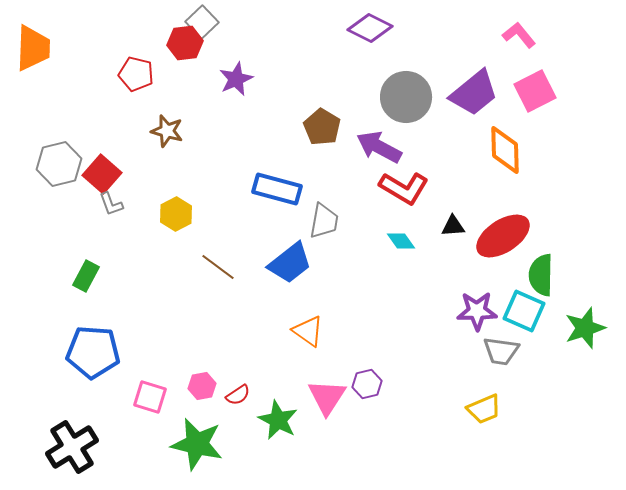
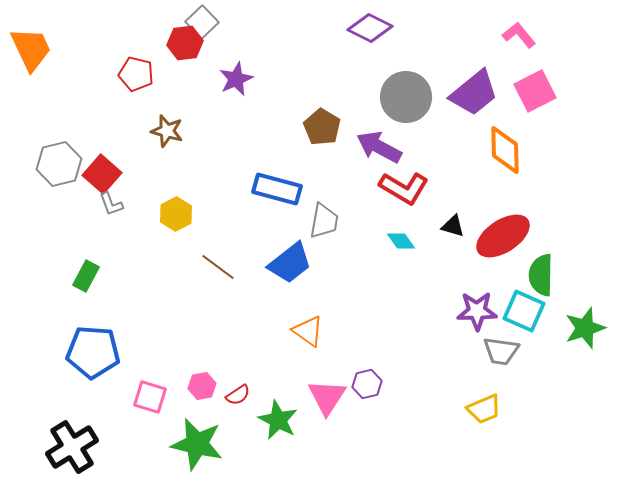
orange trapezoid at (33, 48): moved 2 px left, 1 px down; rotated 27 degrees counterclockwise
black triangle at (453, 226): rotated 20 degrees clockwise
